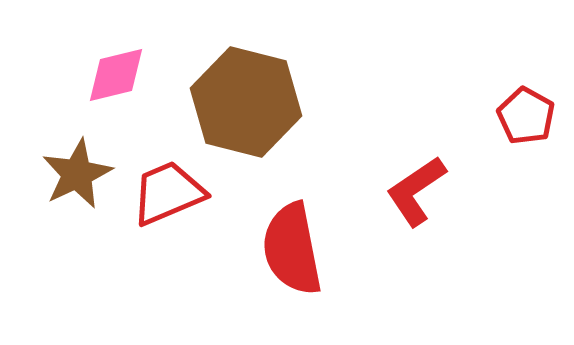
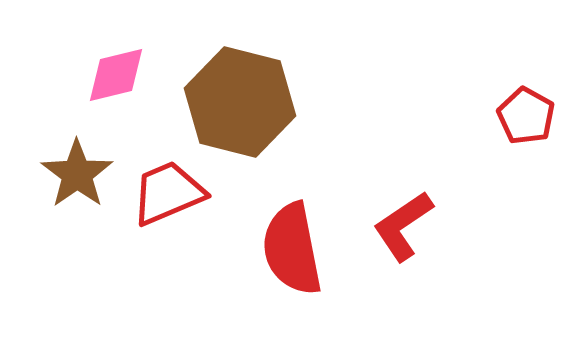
brown hexagon: moved 6 px left
brown star: rotated 10 degrees counterclockwise
red L-shape: moved 13 px left, 35 px down
